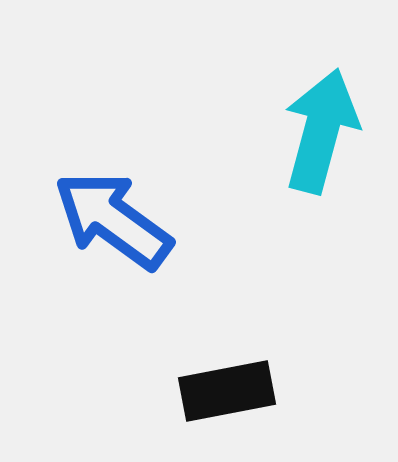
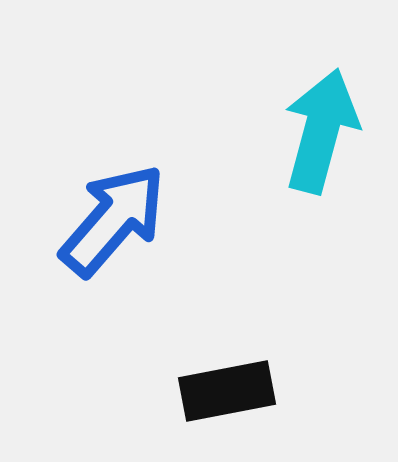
blue arrow: rotated 95 degrees clockwise
